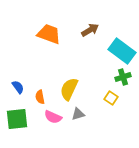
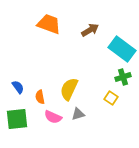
orange trapezoid: moved 10 px up
cyan rectangle: moved 2 px up
